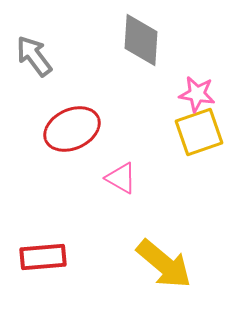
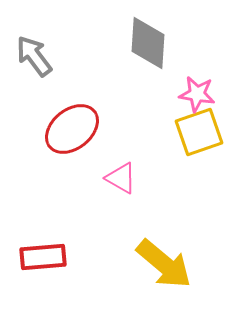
gray diamond: moved 7 px right, 3 px down
red ellipse: rotated 14 degrees counterclockwise
